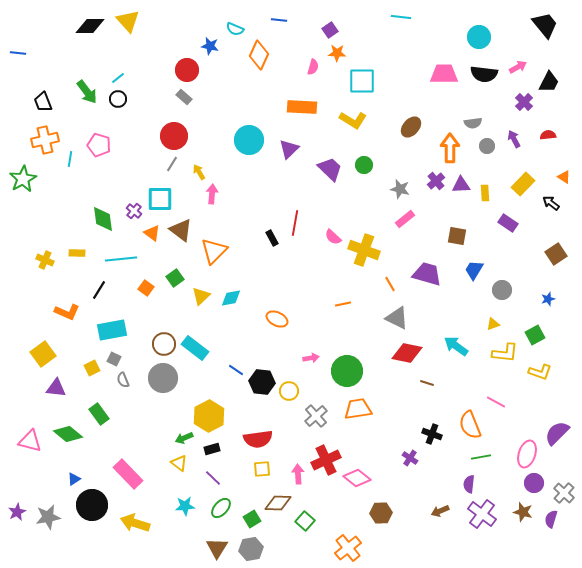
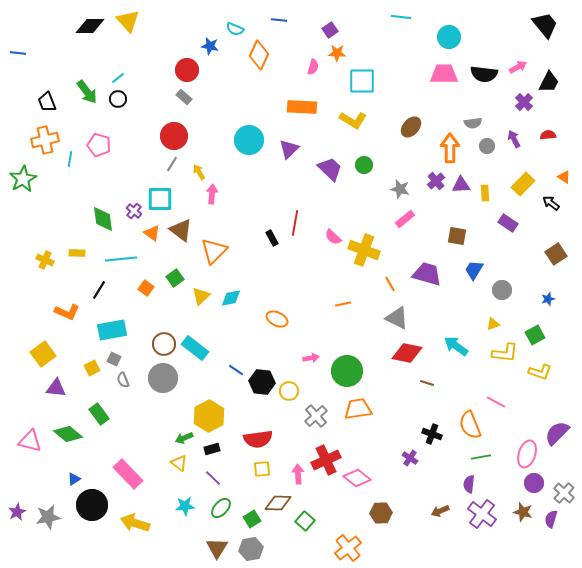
cyan circle at (479, 37): moved 30 px left
black trapezoid at (43, 102): moved 4 px right
